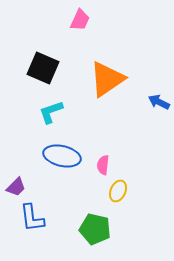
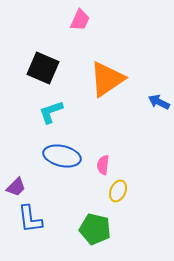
blue L-shape: moved 2 px left, 1 px down
